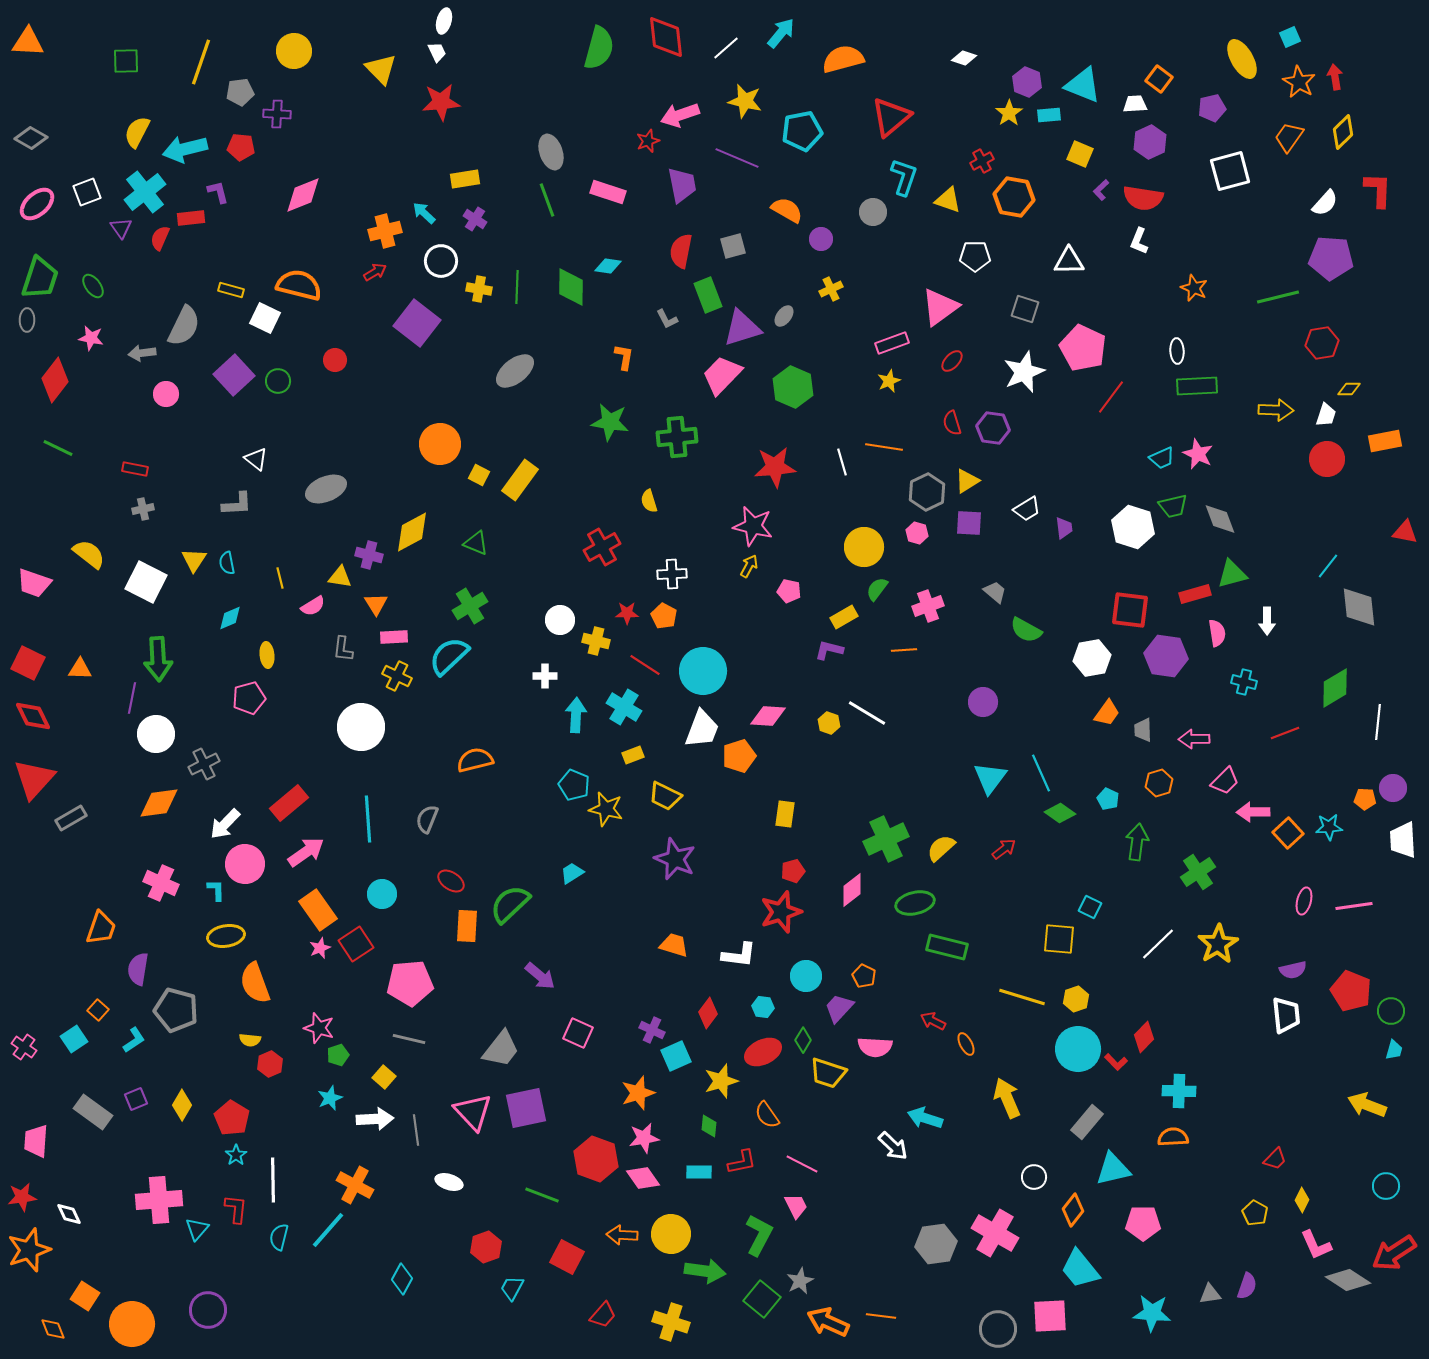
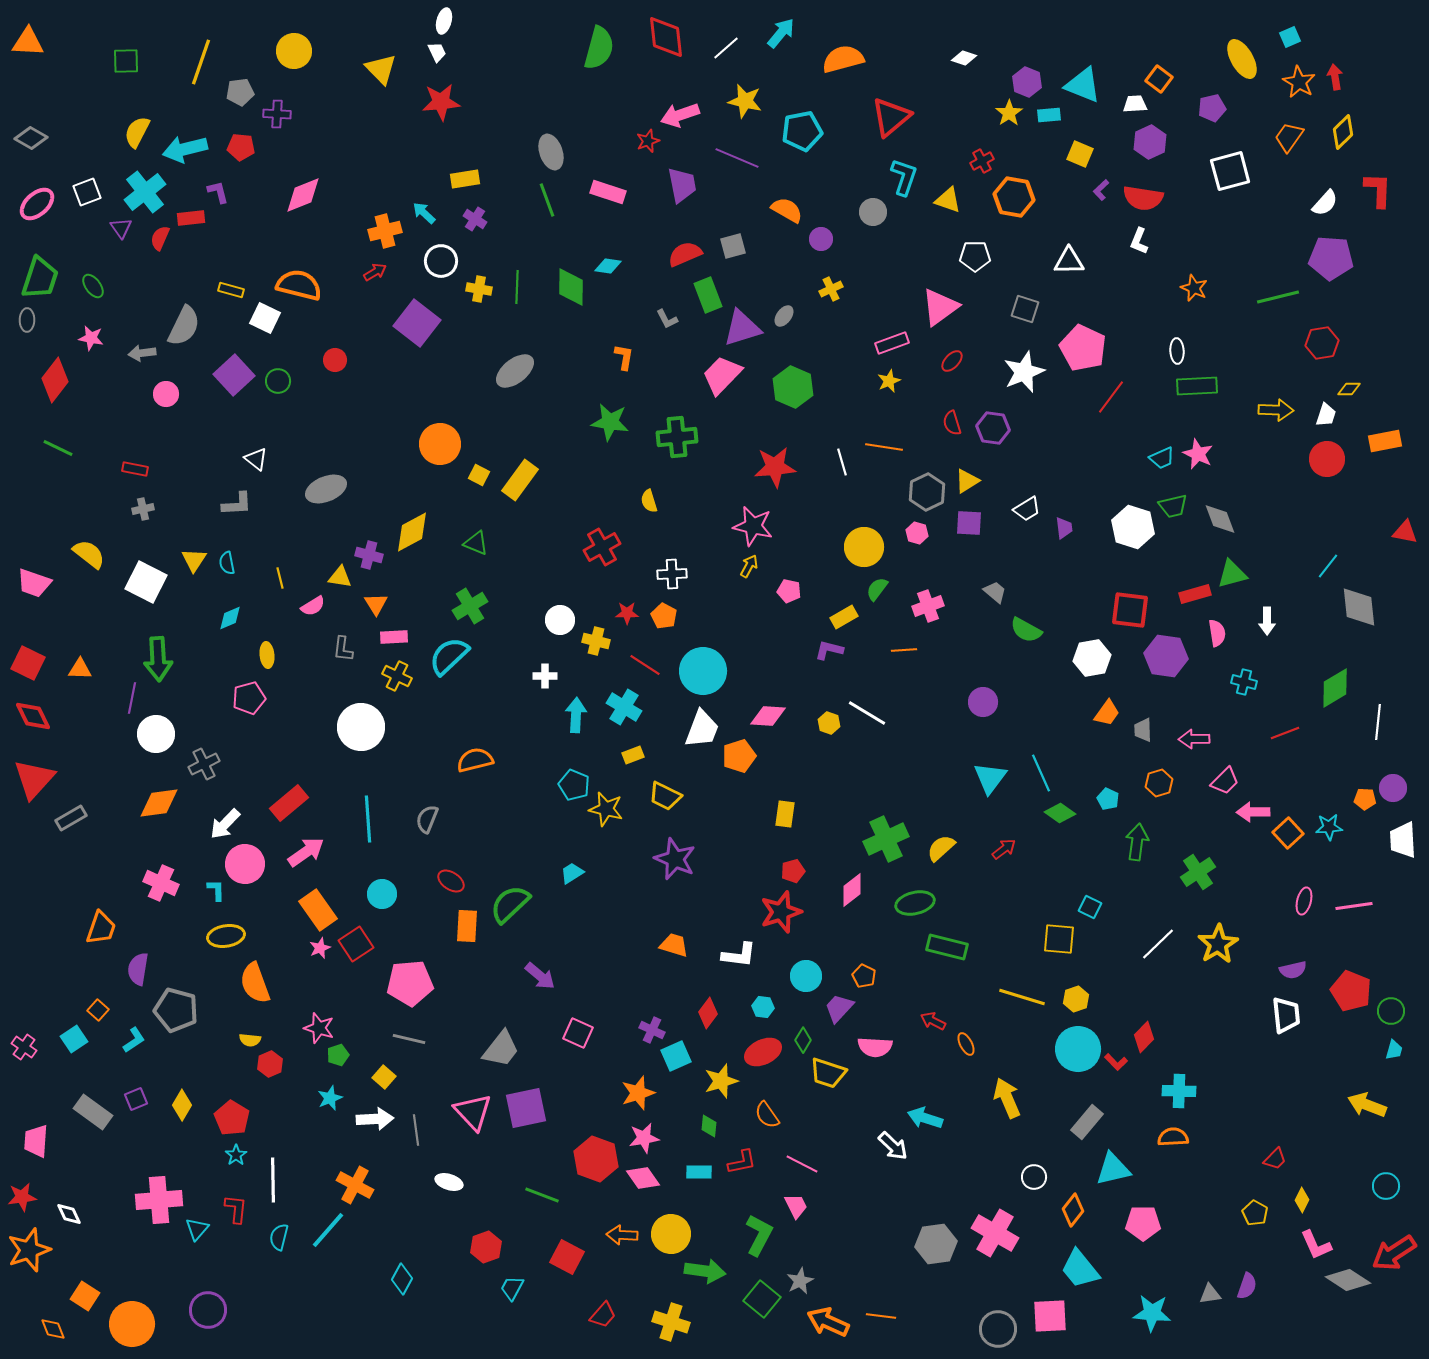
red semicircle at (681, 251): moved 4 px right, 3 px down; rotated 56 degrees clockwise
